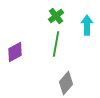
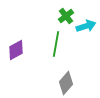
green cross: moved 10 px right
cyan arrow: moved 1 px left, 1 px down; rotated 72 degrees clockwise
purple diamond: moved 1 px right, 2 px up
